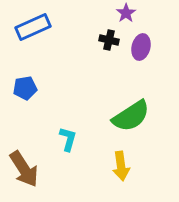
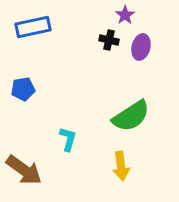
purple star: moved 1 px left, 2 px down
blue rectangle: rotated 12 degrees clockwise
blue pentagon: moved 2 px left, 1 px down
brown arrow: moved 1 px down; rotated 21 degrees counterclockwise
